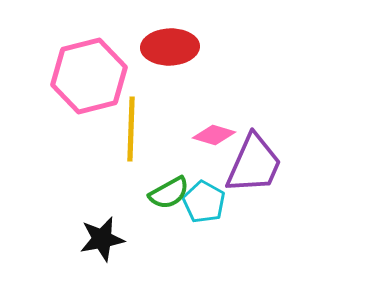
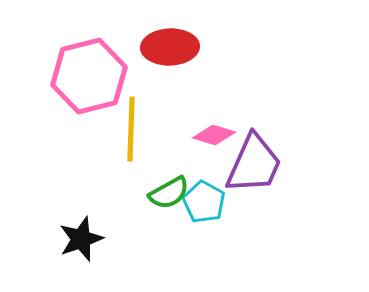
black star: moved 21 px left; rotated 9 degrees counterclockwise
